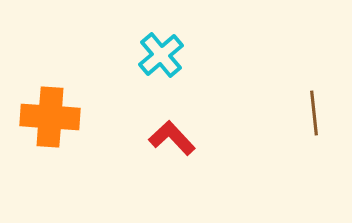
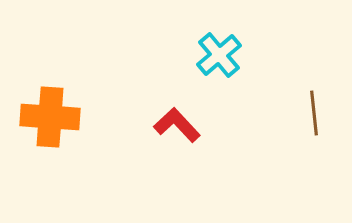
cyan cross: moved 58 px right
red L-shape: moved 5 px right, 13 px up
